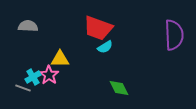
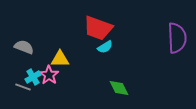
gray semicircle: moved 4 px left, 21 px down; rotated 18 degrees clockwise
purple semicircle: moved 3 px right, 3 px down
gray line: moved 1 px up
